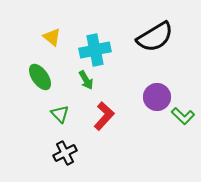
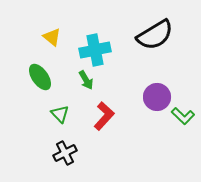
black semicircle: moved 2 px up
